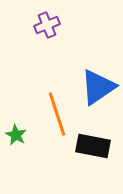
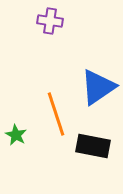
purple cross: moved 3 px right, 4 px up; rotated 30 degrees clockwise
orange line: moved 1 px left
